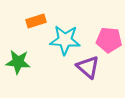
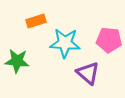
cyan star: moved 3 px down
green star: moved 1 px left, 1 px up
purple triangle: moved 6 px down
